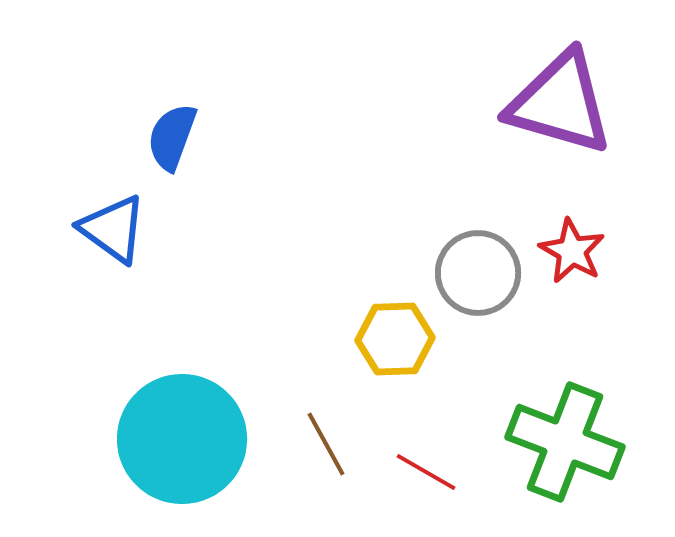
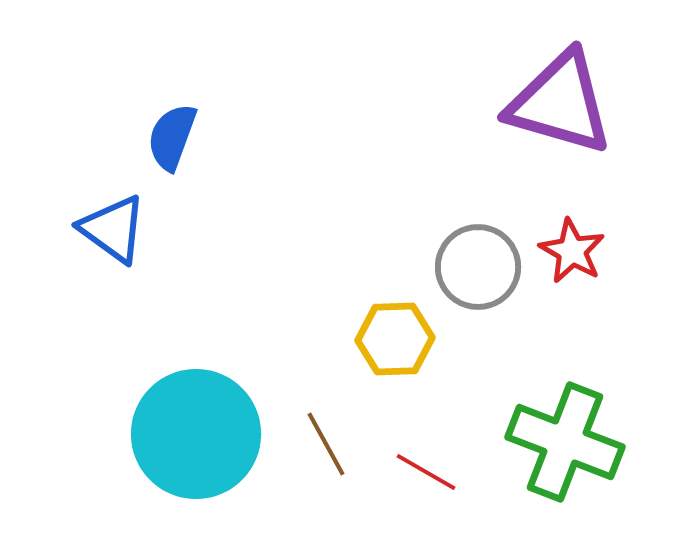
gray circle: moved 6 px up
cyan circle: moved 14 px right, 5 px up
